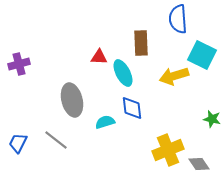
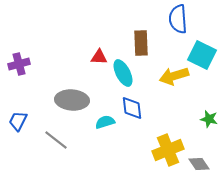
gray ellipse: rotated 72 degrees counterclockwise
green star: moved 3 px left
blue trapezoid: moved 22 px up
